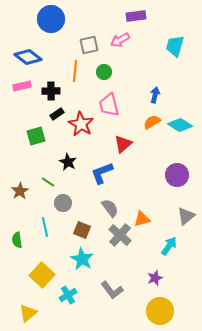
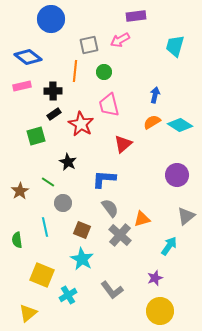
black cross: moved 2 px right
black rectangle: moved 3 px left
blue L-shape: moved 2 px right, 6 px down; rotated 25 degrees clockwise
yellow square: rotated 20 degrees counterclockwise
